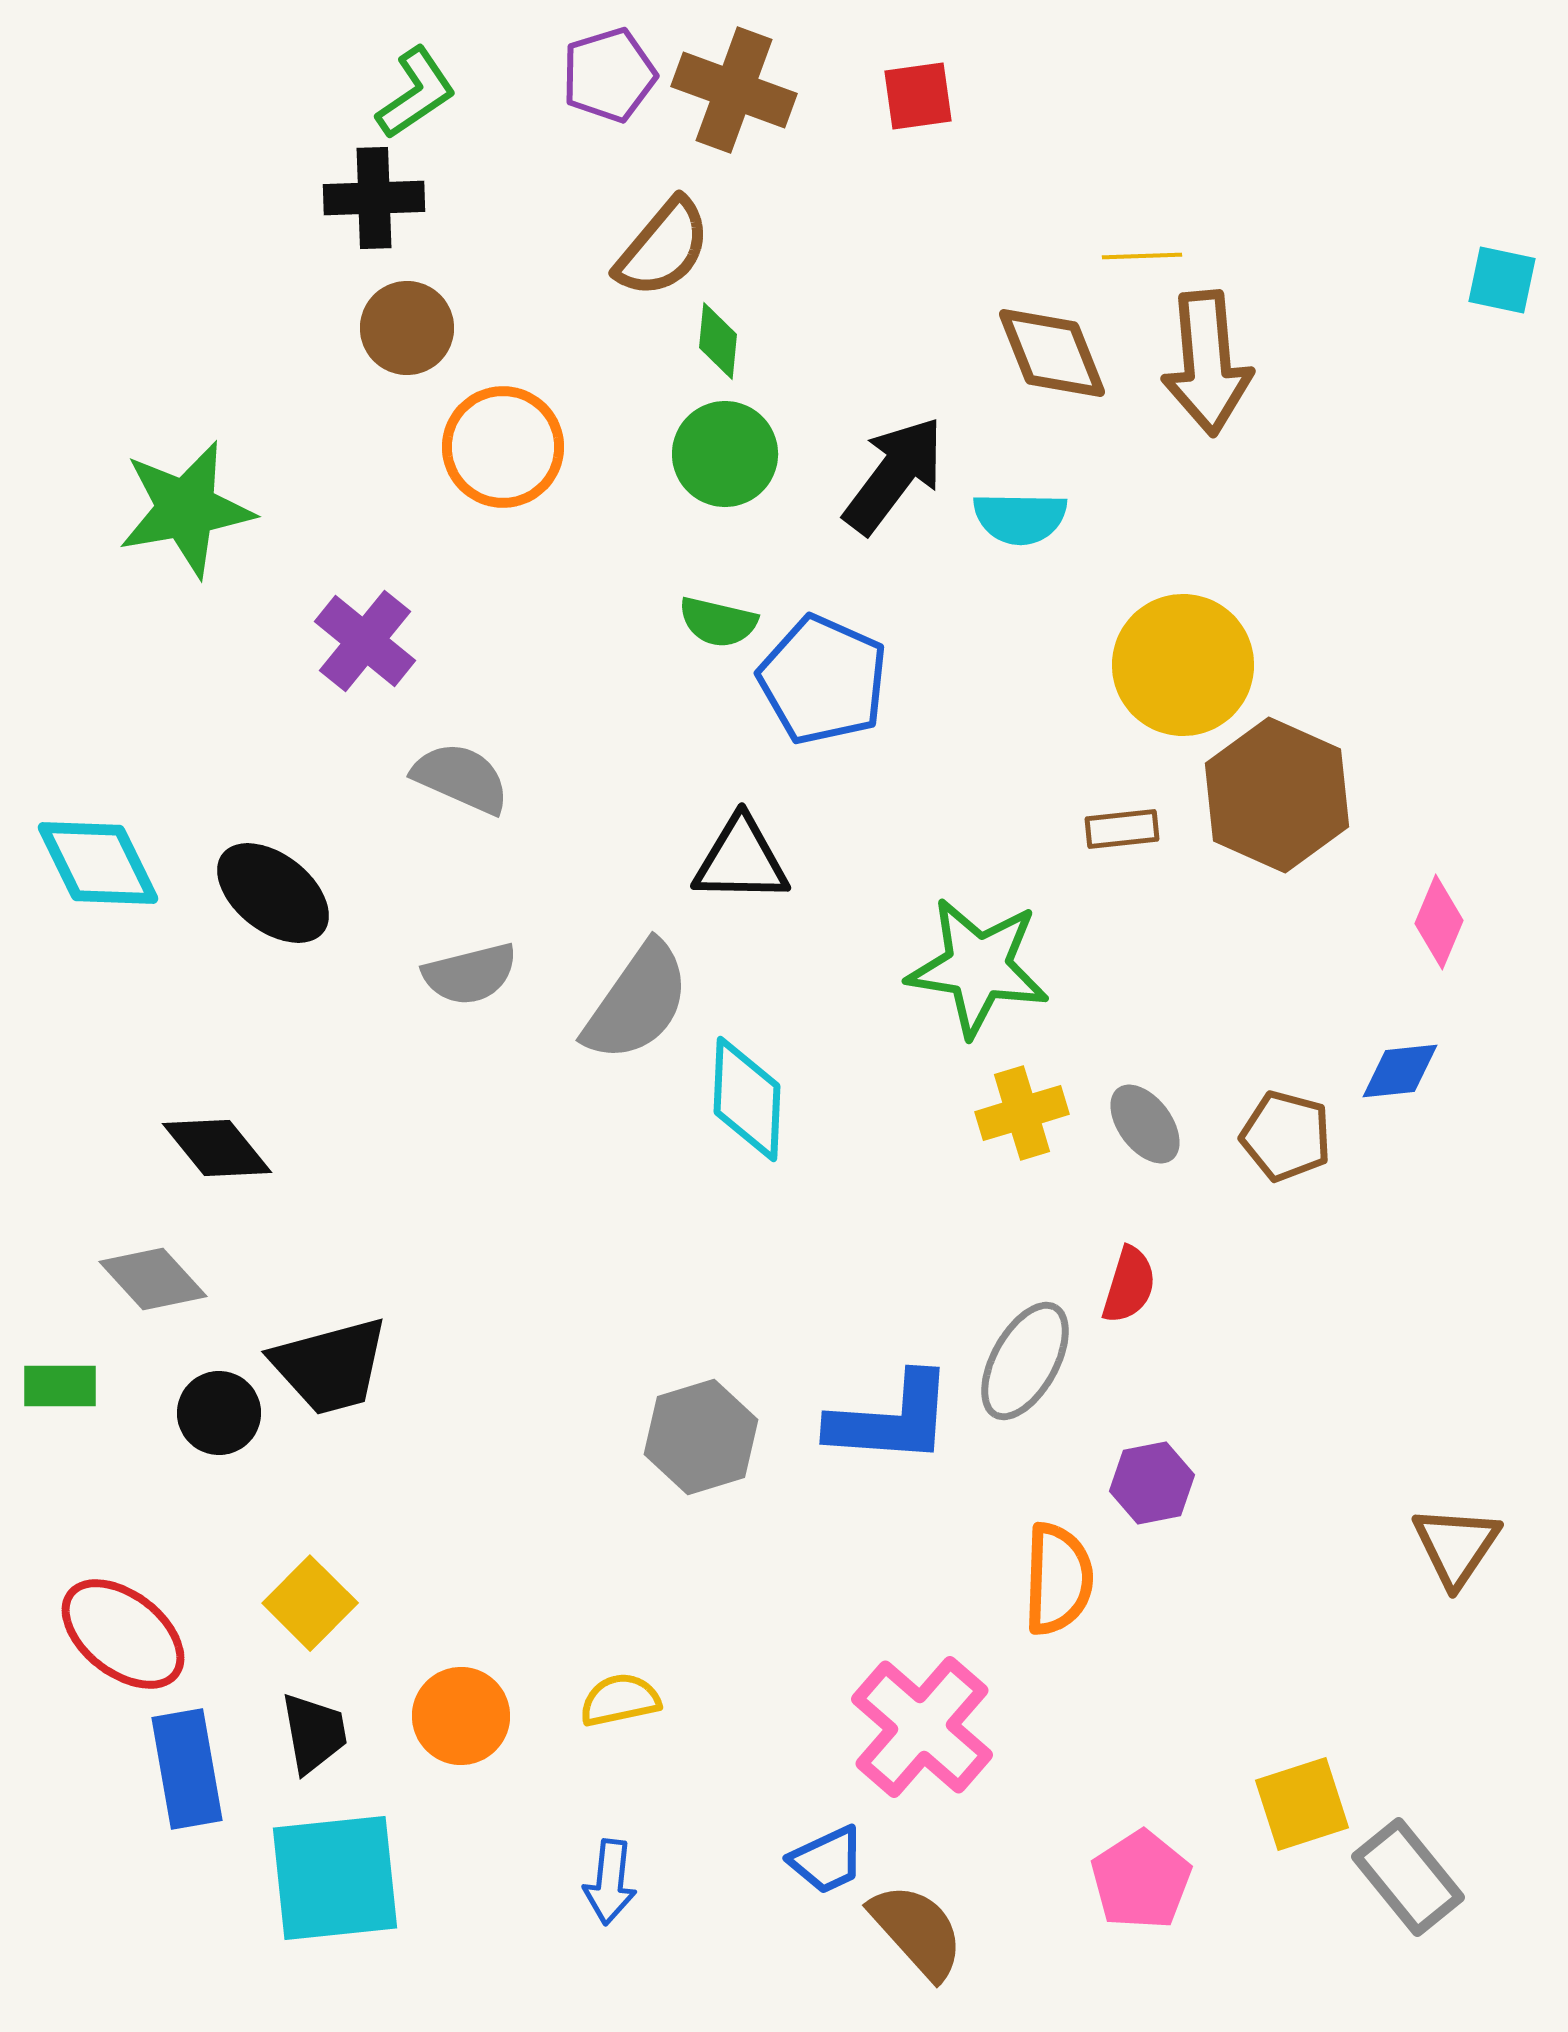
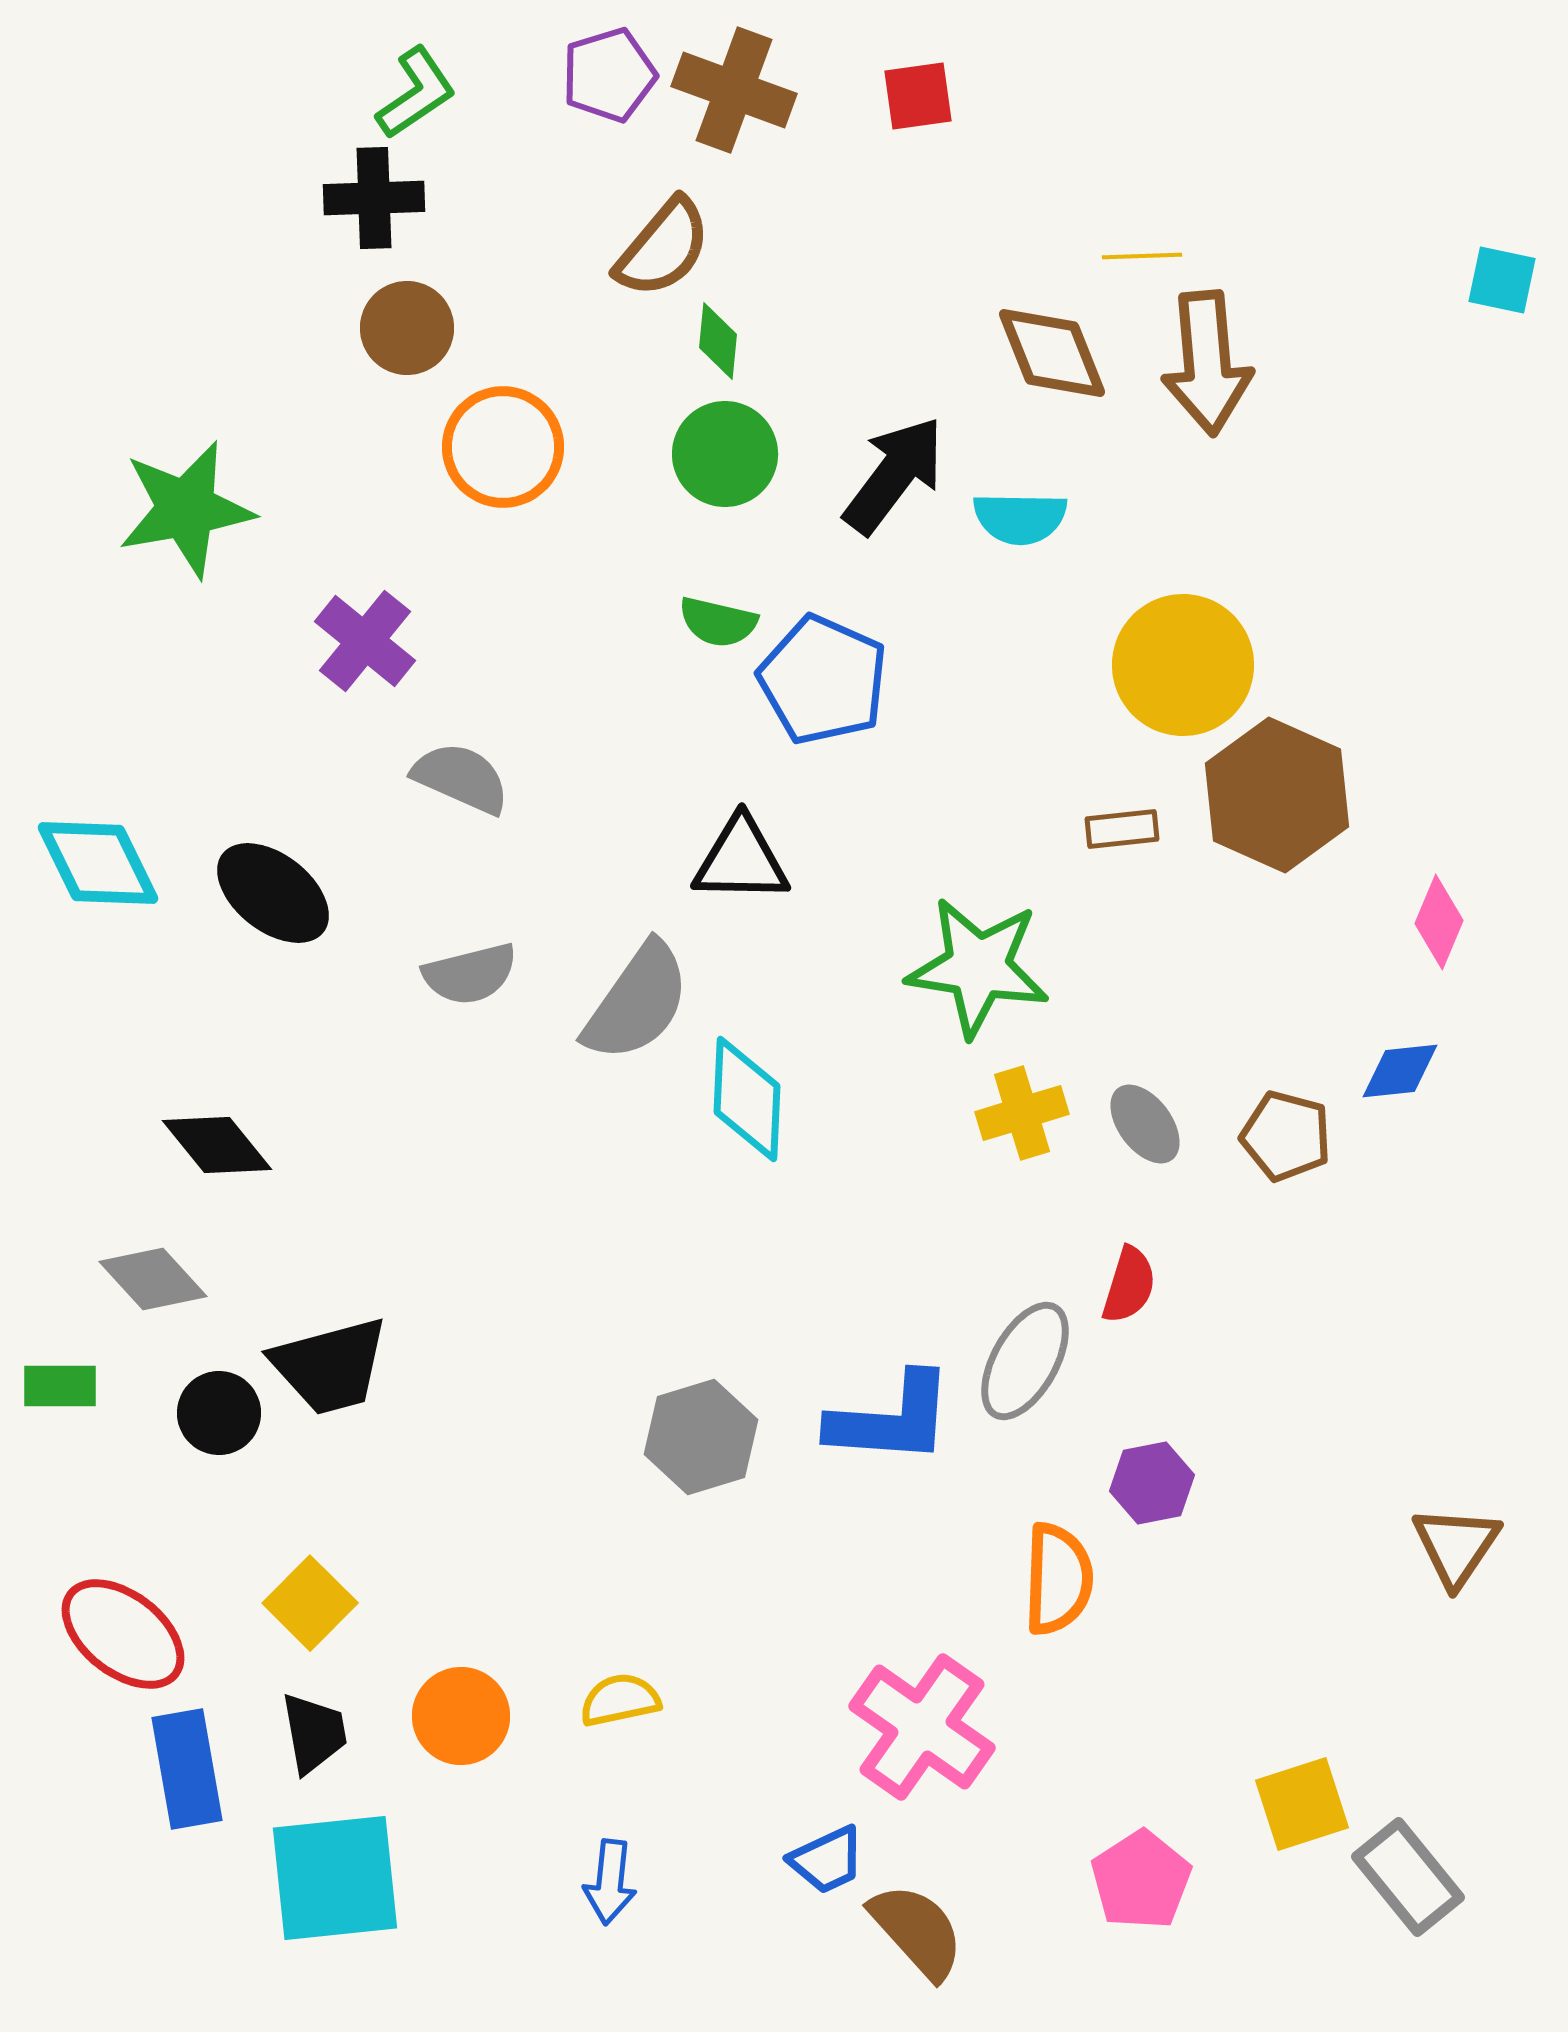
black diamond at (217, 1148): moved 3 px up
pink cross at (922, 1727): rotated 6 degrees counterclockwise
